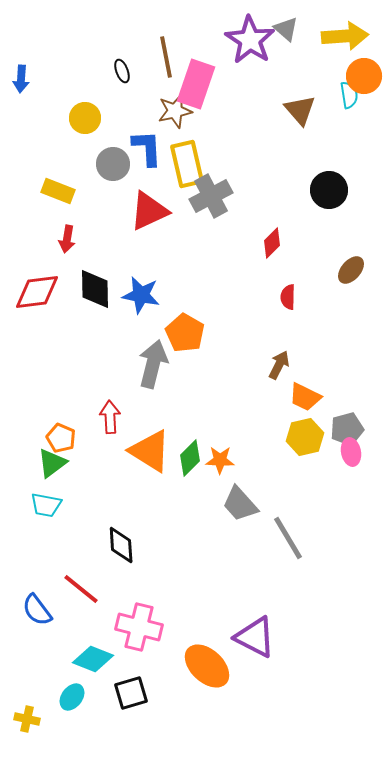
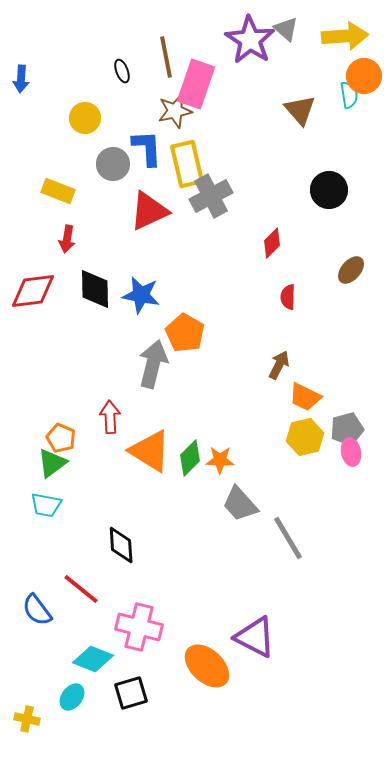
red diamond at (37, 292): moved 4 px left, 1 px up
